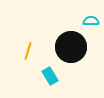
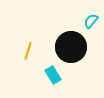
cyan semicircle: rotated 49 degrees counterclockwise
cyan rectangle: moved 3 px right, 1 px up
